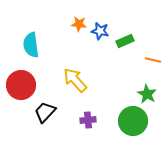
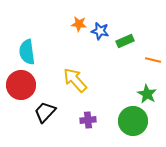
cyan semicircle: moved 4 px left, 7 px down
